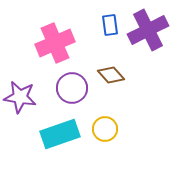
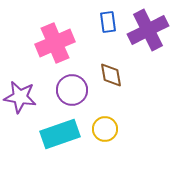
blue rectangle: moved 2 px left, 3 px up
brown diamond: rotated 32 degrees clockwise
purple circle: moved 2 px down
